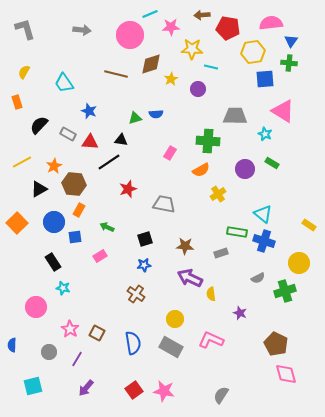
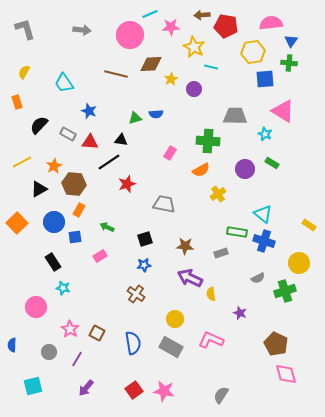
red pentagon at (228, 28): moved 2 px left, 2 px up
yellow star at (192, 49): moved 2 px right, 2 px up; rotated 25 degrees clockwise
brown diamond at (151, 64): rotated 15 degrees clockwise
purple circle at (198, 89): moved 4 px left
red star at (128, 189): moved 1 px left, 5 px up
